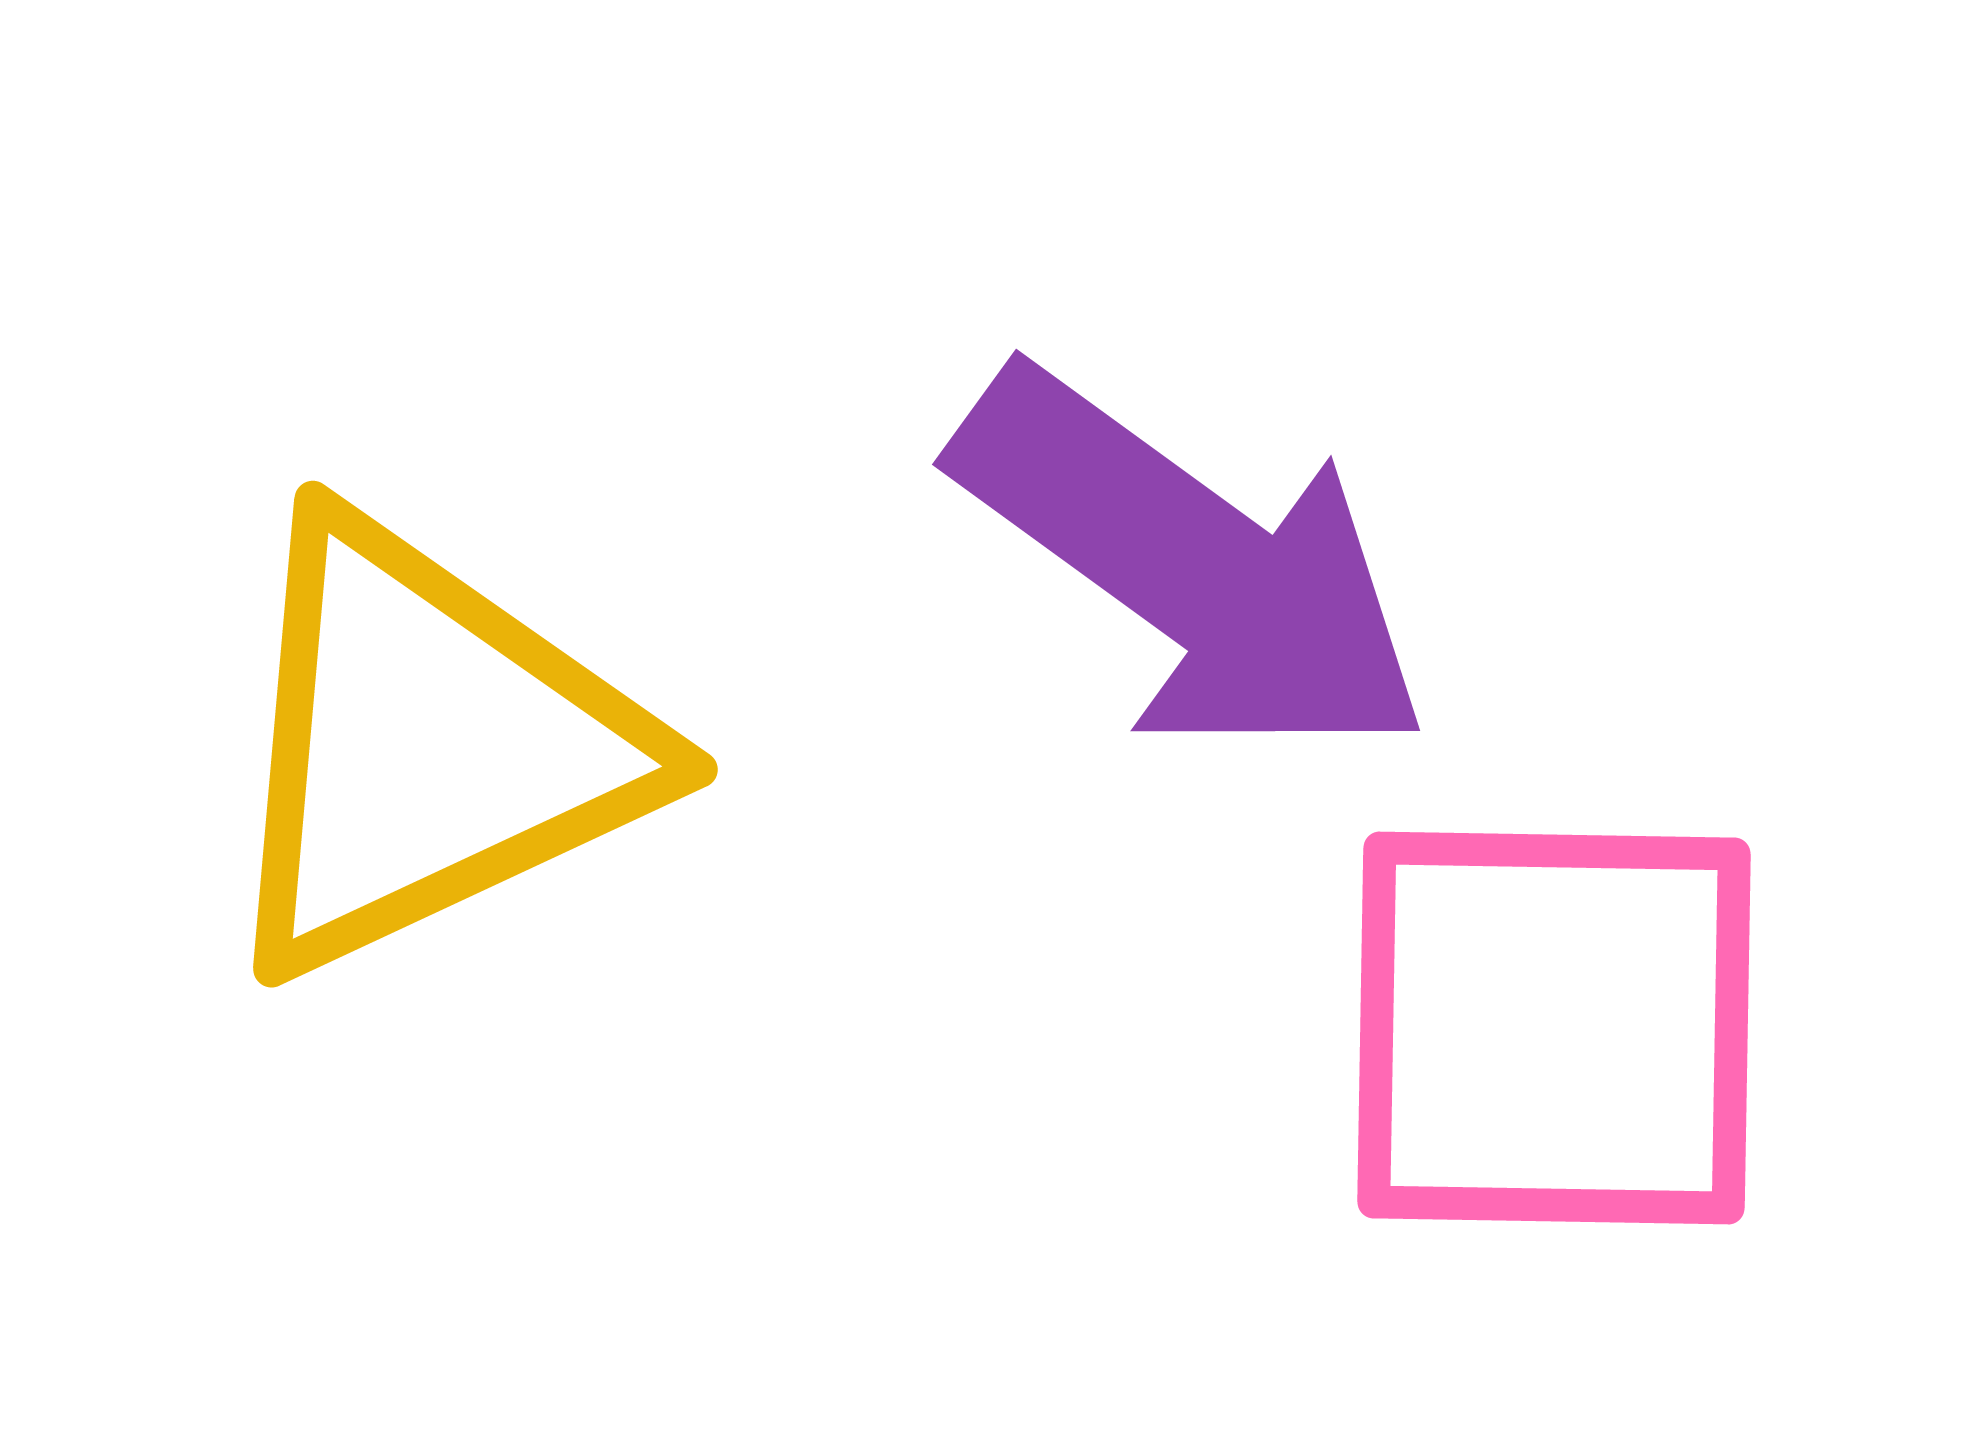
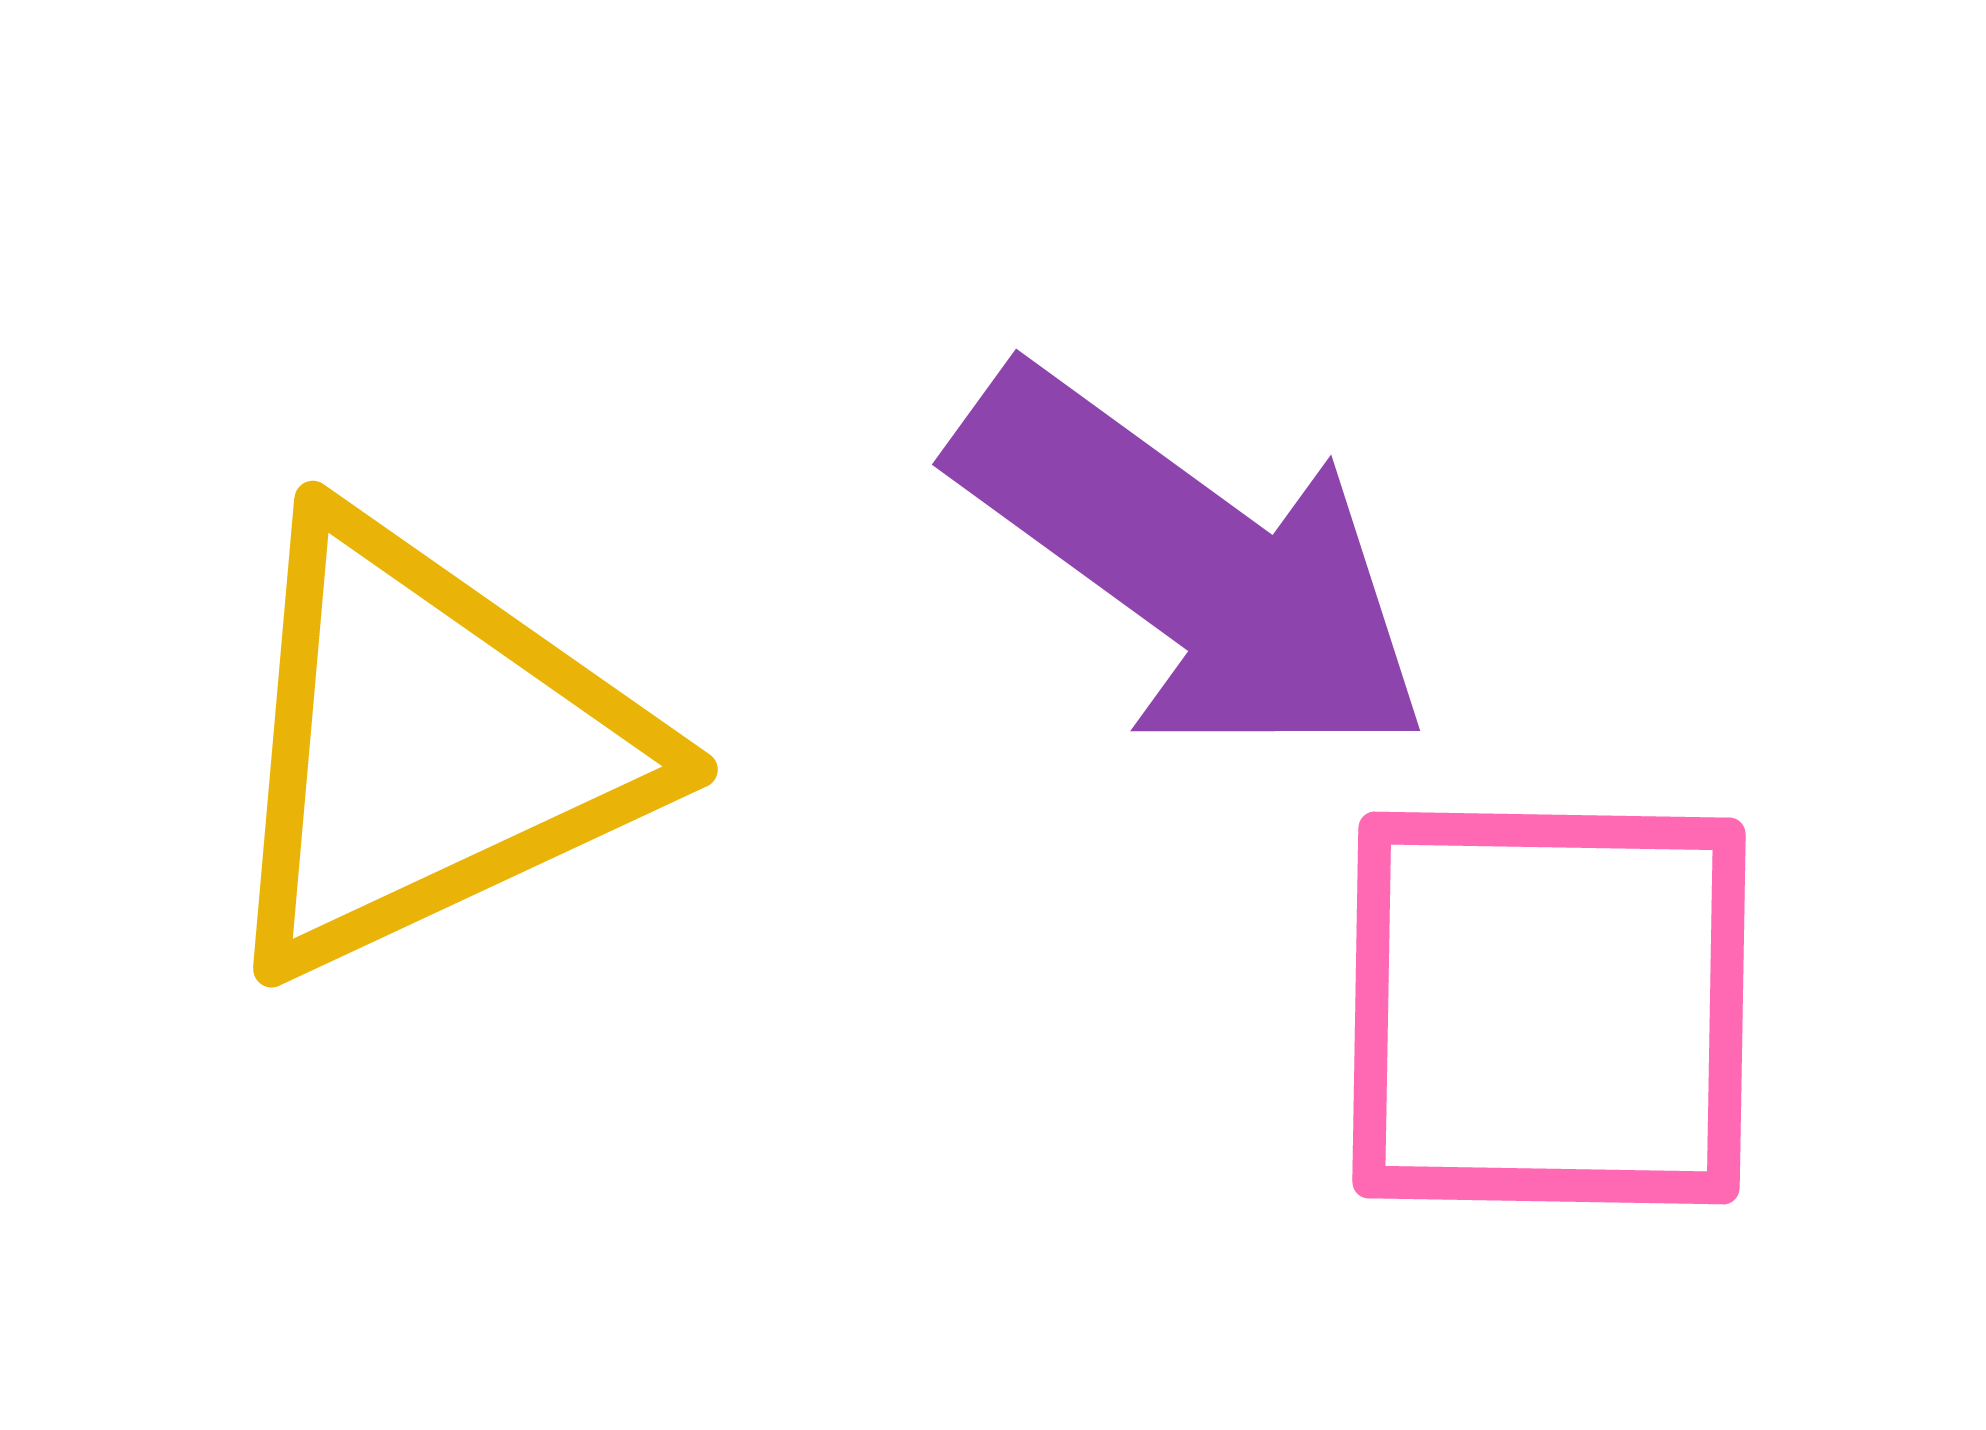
pink square: moved 5 px left, 20 px up
